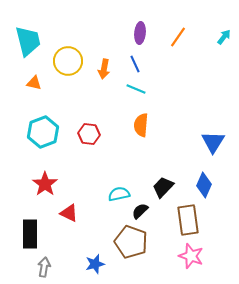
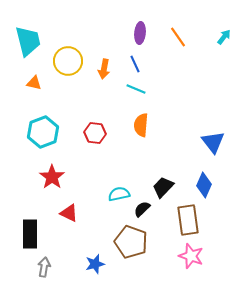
orange line: rotated 70 degrees counterclockwise
red hexagon: moved 6 px right, 1 px up
blue triangle: rotated 10 degrees counterclockwise
red star: moved 7 px right, 7 px up
black semicircle: moved 2 px right, 2 px up
